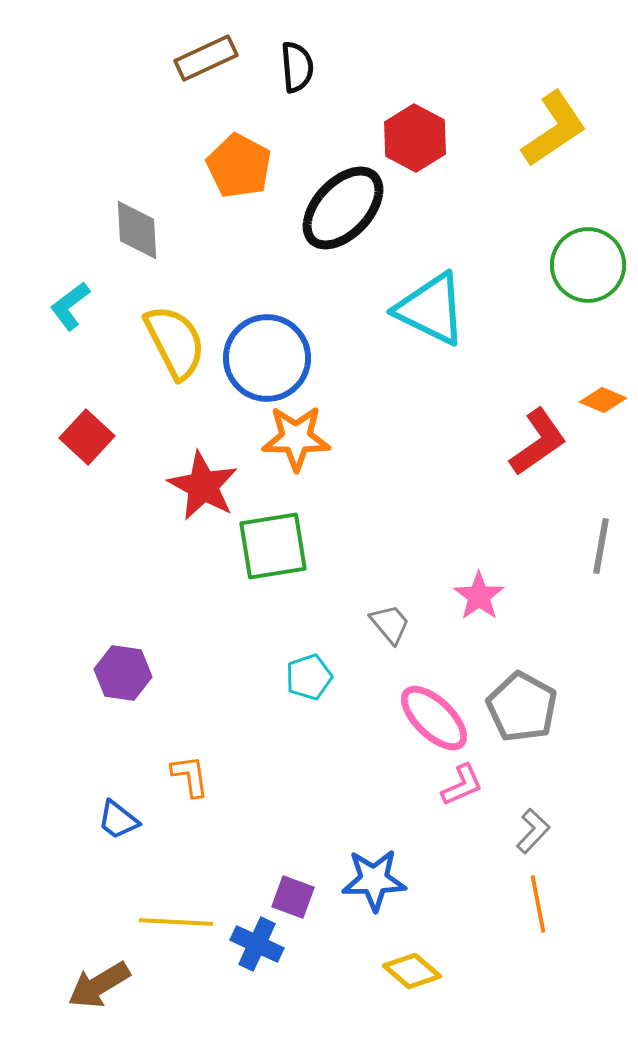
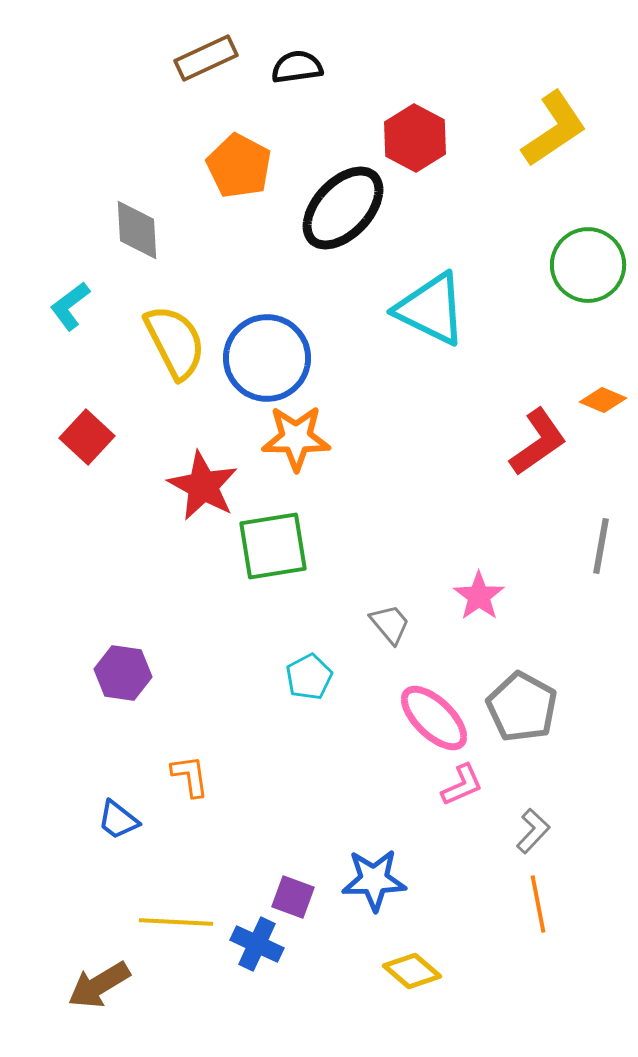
black semicircle: rotated 93 degrees counterclockwise
cyan pentagon: rotated 9 degrees counterclockwise
